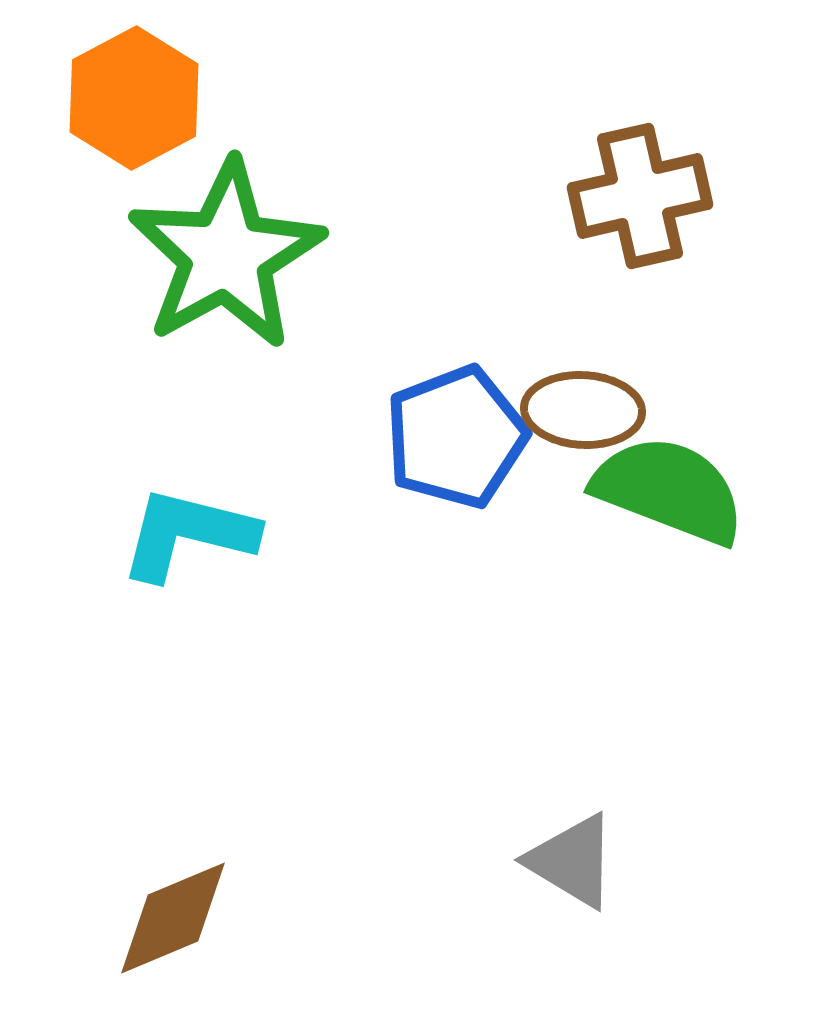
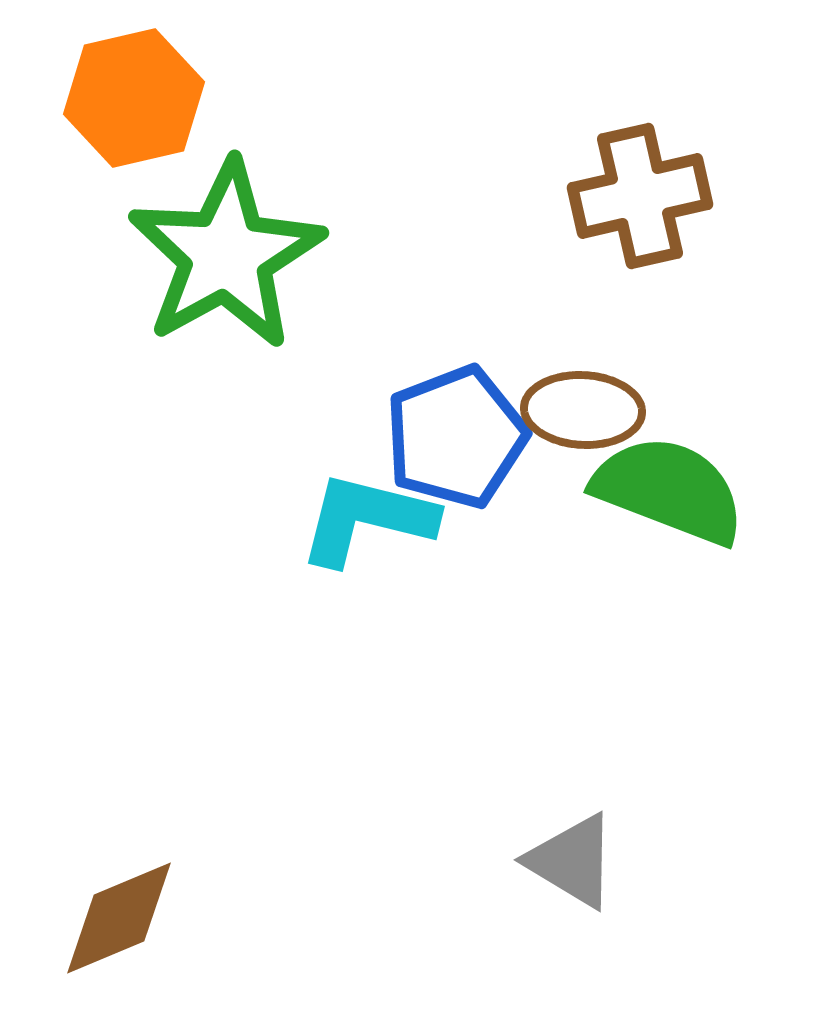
orange hexagon: rotated 15 degrees clockwise
cyan L-shape: moved 179 px right, 15 px up
brown diamond: moved 54 px left
